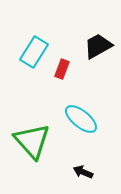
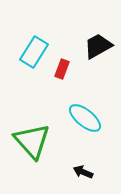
cyan ellipse: moved 4 px right, 1 px up
